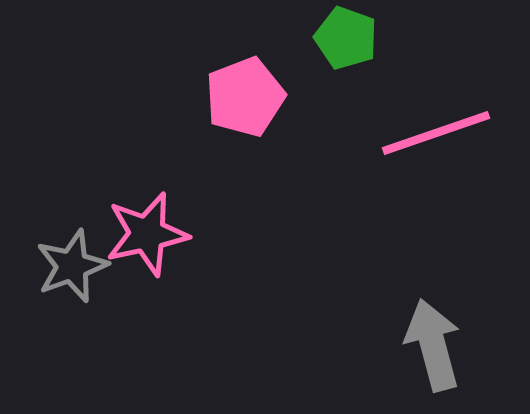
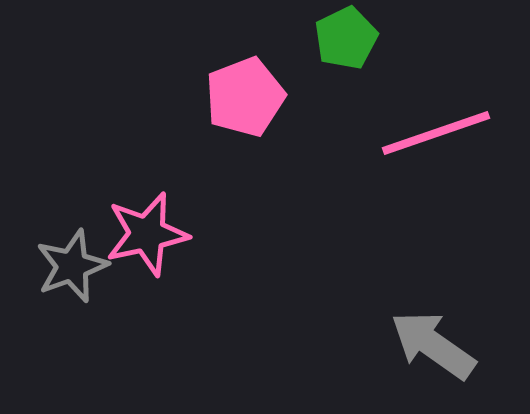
green pentagon: rotated 26 degrees clockwise
gray arrow: rotated 40 degrees counterclockwise
